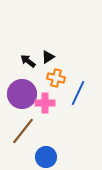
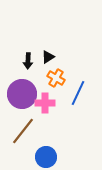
black arrow: rotated 126 degrees counterclockwise
orange cross: rotated 18 degrees clockwise
